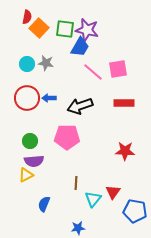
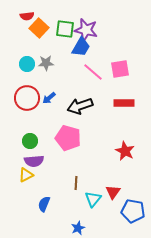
red semicircle: moved 1 px up; rotated 72 degrees clockwise
purple star: moved 1 px left
blue trapezoid: moved 1 px right
gray star: rotated 14 degrees counterclockwise
pink square: moved 2 px right
blue arrow: rotated 40 degrees counterclockwise
pink pentagon: moved 1 px right, 1 px down; rotated 15 degrees clockwise
red star: rotated 24 degrees clockwise
blue pentagon: moved 2 px left
blue star: rotated 16 degrees counterclockwise
